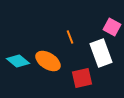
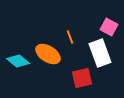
pink square: moved 3 px left
white rectangle: moved 1 px left
orange ellipse: moved 7 px up
